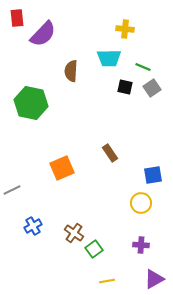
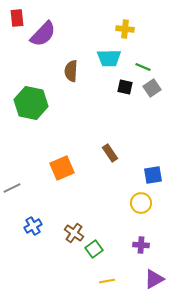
gray line: moved 2 px up
